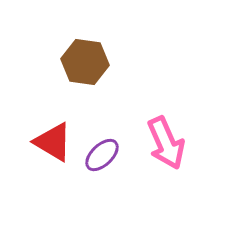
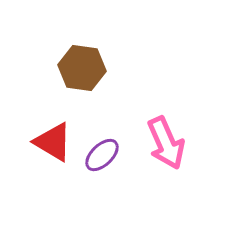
brown hexagon: moved 3 px left, 6 px down
